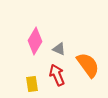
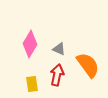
pink diamond: moved 5 px left, 3 px down
red arrow: rotated 35 degrees clockwise
